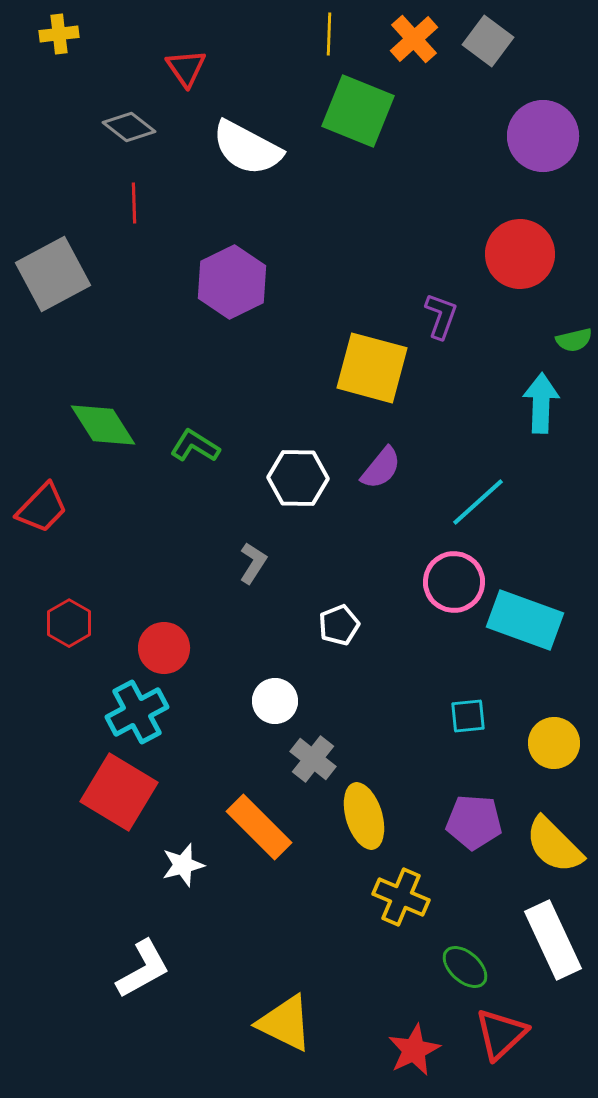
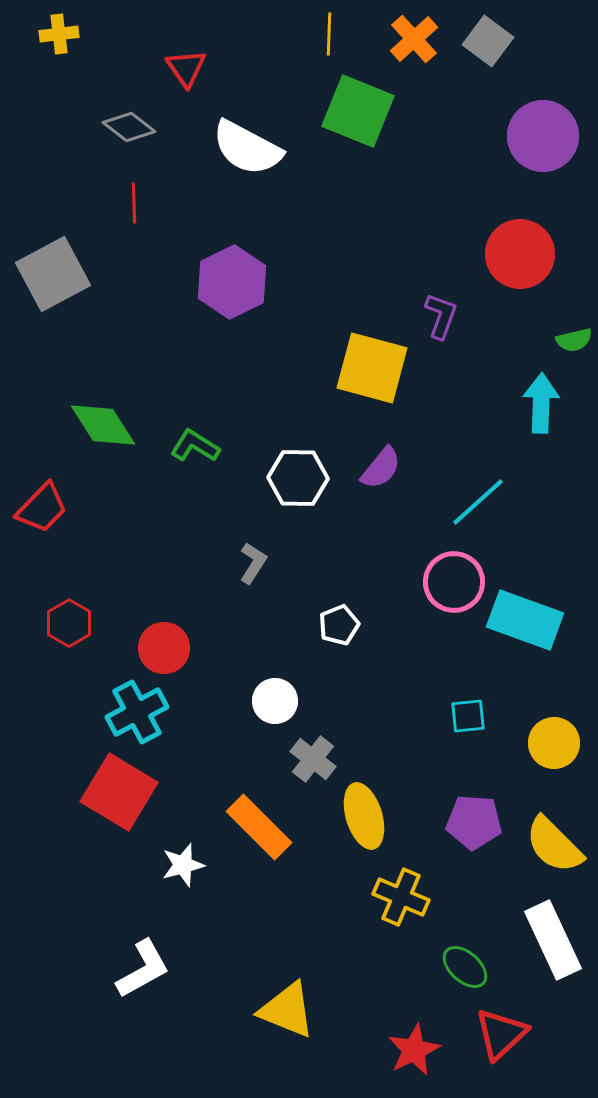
yellow triangle at (285, 1023): moved 2 px right, 13 px up; rotated 4 degrees counterclockwise
